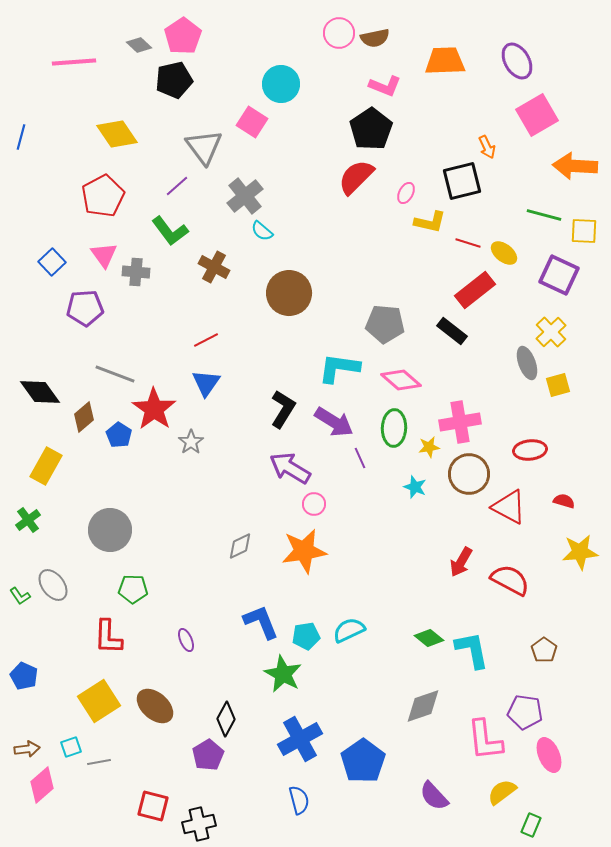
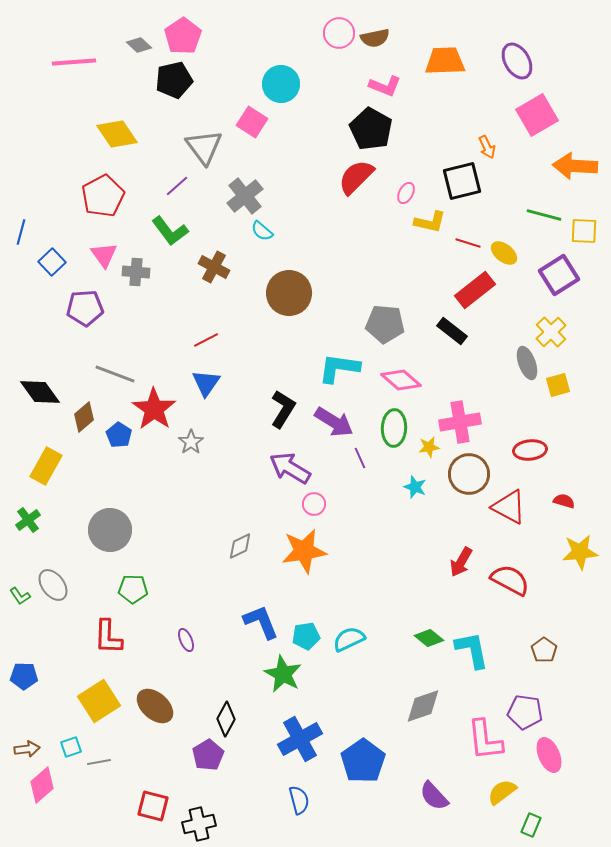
black pentagon at (371, 129): rotated 9 degrees counterclockwise
blue line at (21, 137): moved 95 px down
purple square at (559, 275): rotated 33 degrees clockwise
cyan semicircle at (349, 630): moved 9 px down
blue pentagon at (24, 676): rotated 24 degrees counterclockwise
